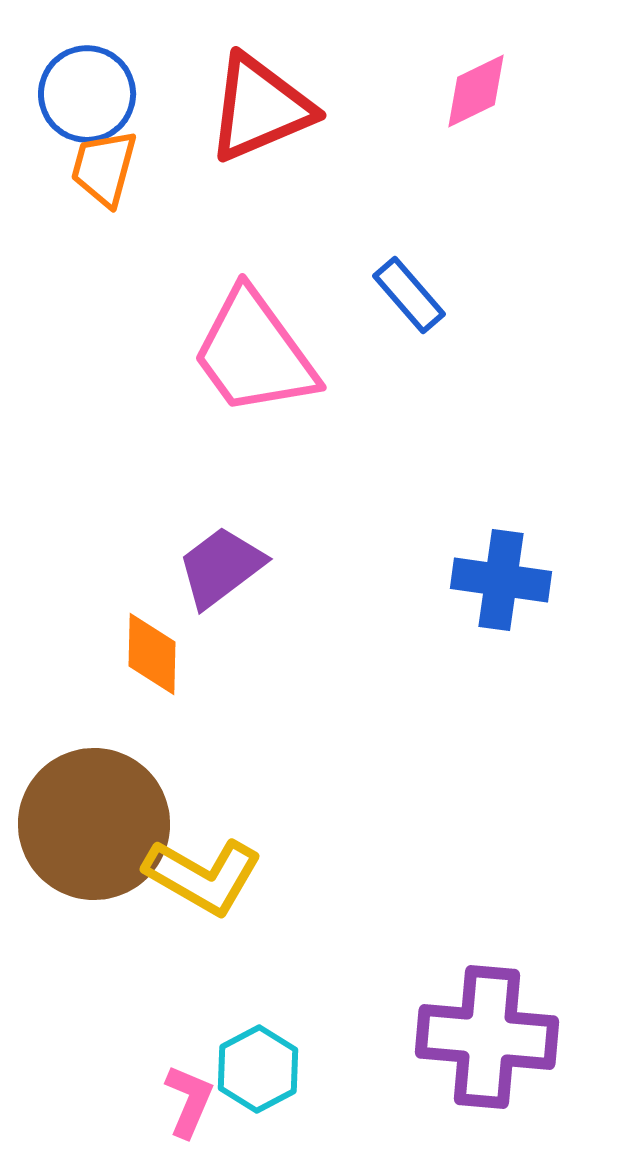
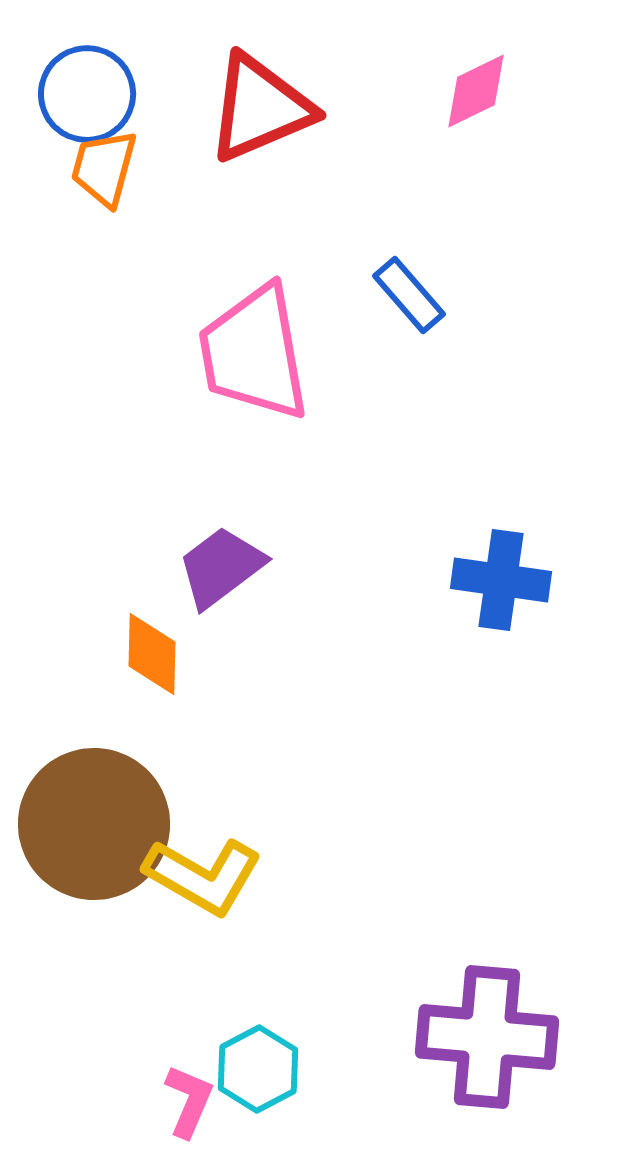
pink trapezoid: rotated 26 degrees clockwise
